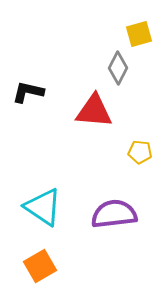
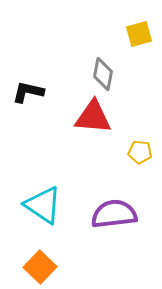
gray diamond: moved 15 px left, 6 px down; rotated 16 degrees counterclockwise
red triangle: moved 1 px left, 6 px down
cyan triangle: moved 2 px up
orange square: moved 1 px down; rotated 16 degrees counterclockwise
